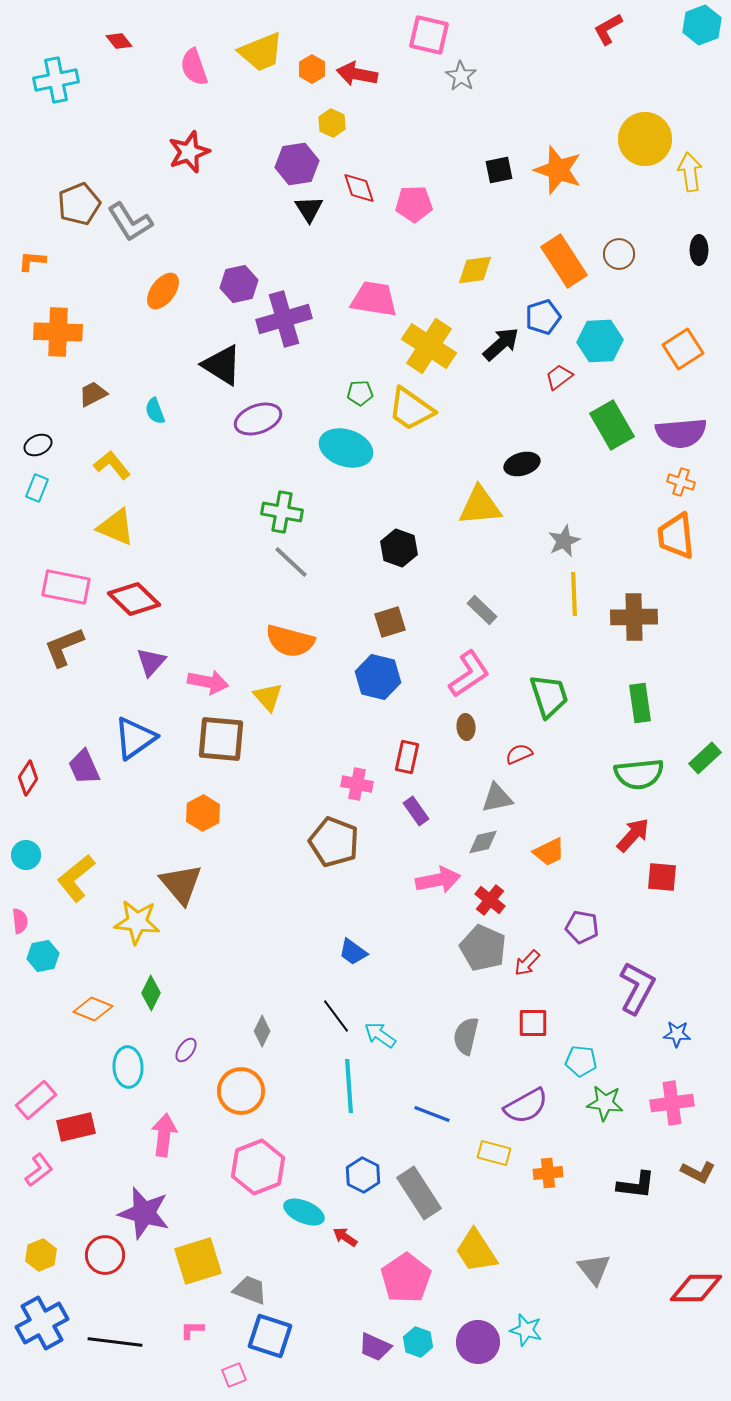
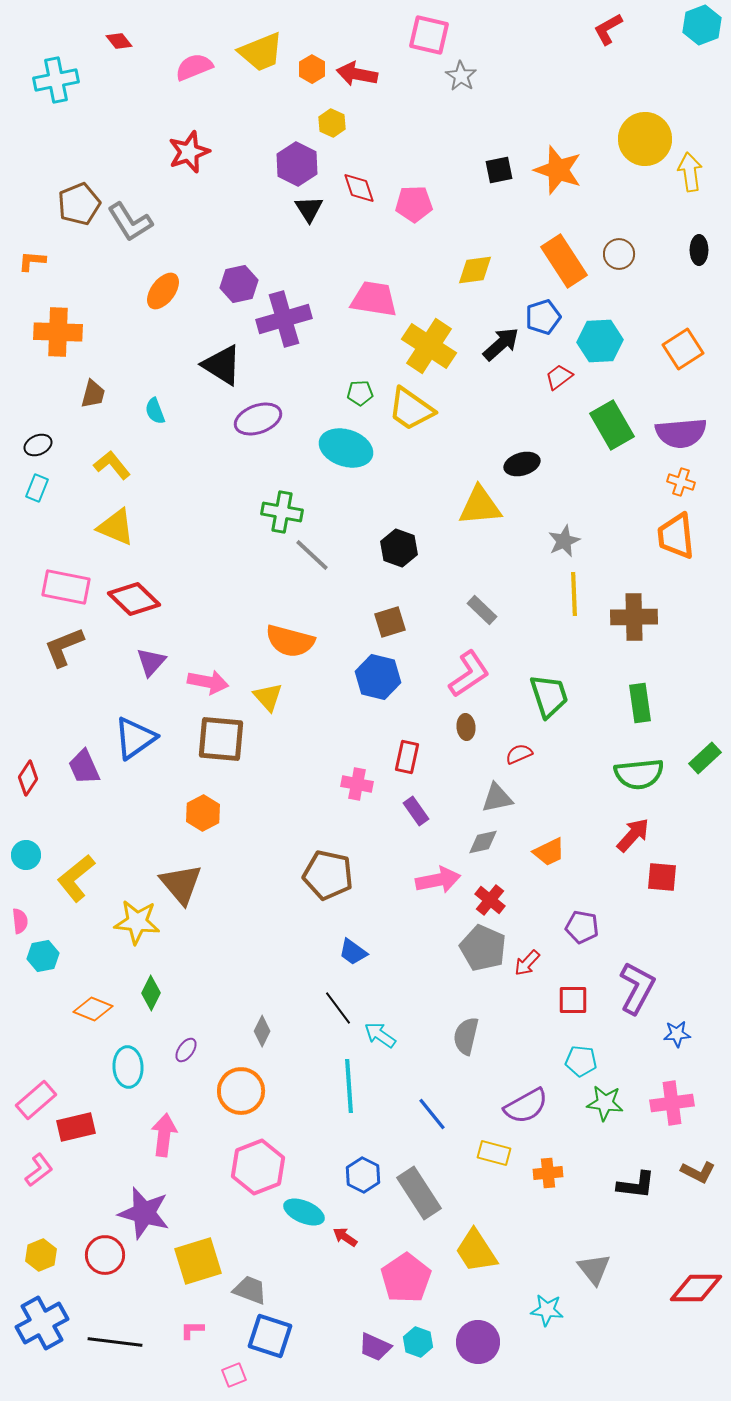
pink semicircle at (194, 67): rotated 87 degrees clockwise
purple hexagon at (297, 164): rotated 24 degrees counterclockwise
brown trapezoid at (93, 394): rotated 132 degrees clockwise
gray line at (291, 562): moved 21 px right, 7 px up
brown pentagon at (334, 842): moved 6 px left, 33 px down; rotated 9 degrees counterclockwise
black line at (336, 1016): moved 2 px right, 8 px up
red square at (533, 1023): moved 40 px right, 23 px up
blue star at (677, 1034): rotated 8 degrees counterclockwise
blue line at (432, 1114): rotated 30 degrees clockwise
cyan star at (526, 1330): moved 21 px right, 20 px up; rotated 8 degrees counterclockwise
